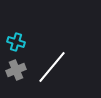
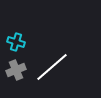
white line: rotated 9 degrees clockwise
